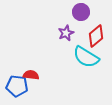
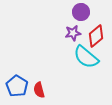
purple star: moved 7 px right; rotated 14 degrees clockwise
cyan semicircle: rotated 8 degrees clockwise
red semicircle: moved 8 px right, 15 px down; rotated 112 degrees counterclockwise
blue pentagon: rotated 25 degrees clockwise
